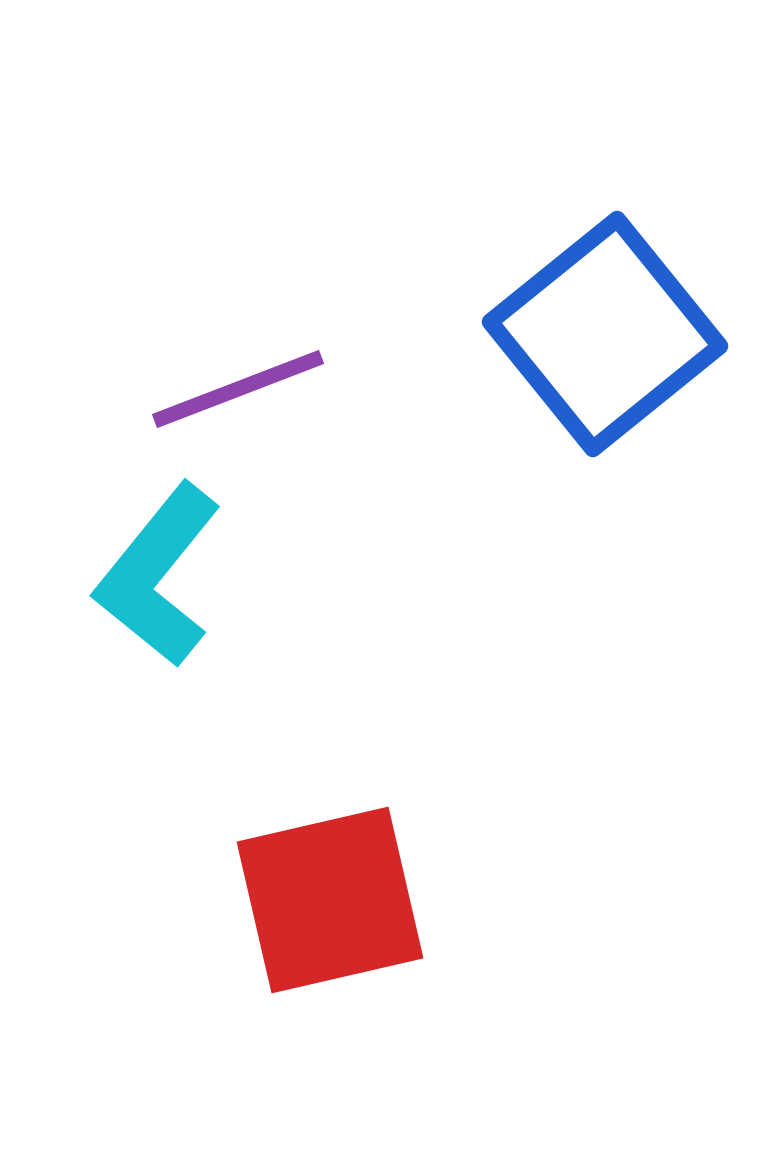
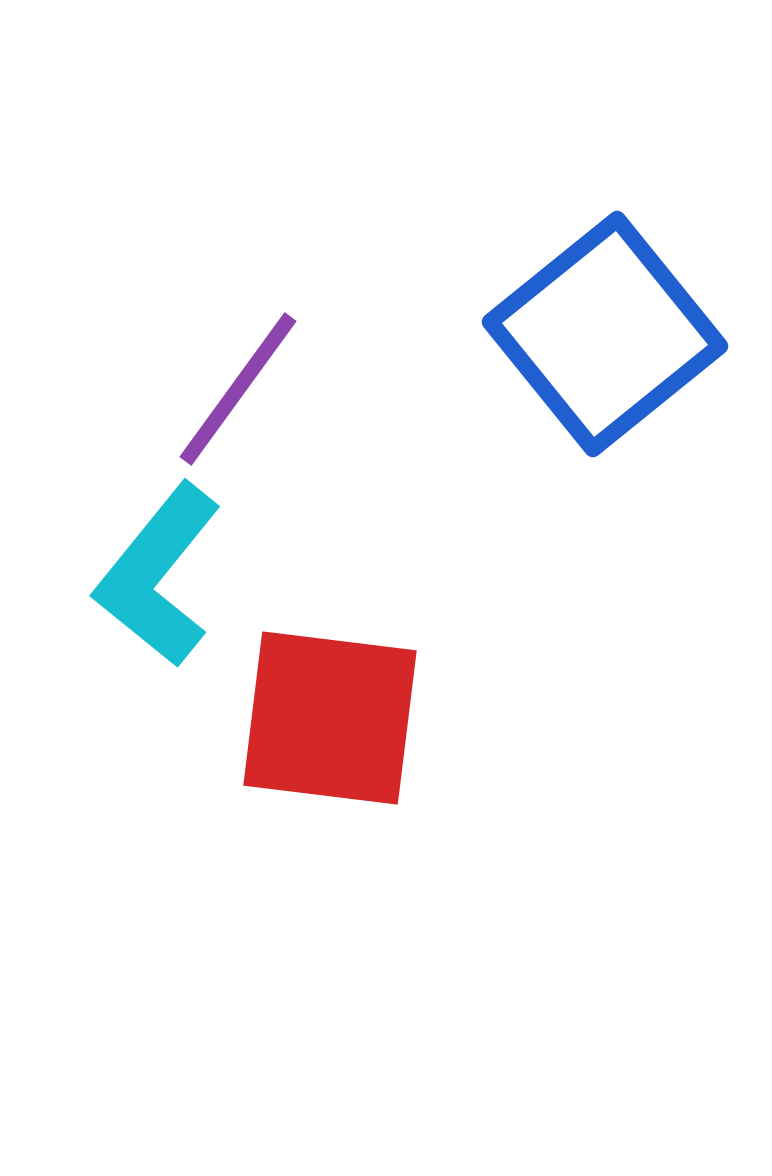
purple line: rotated 33 degrees counterclockwise
red square: moved 182 px up; rotated 20 degrees clockwise
